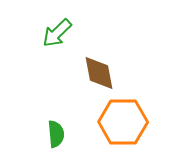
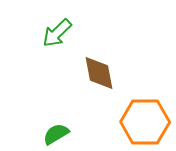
orange hexagon: moved 22 px right
green semicircle: rotated 116 degrees counterclockwise
